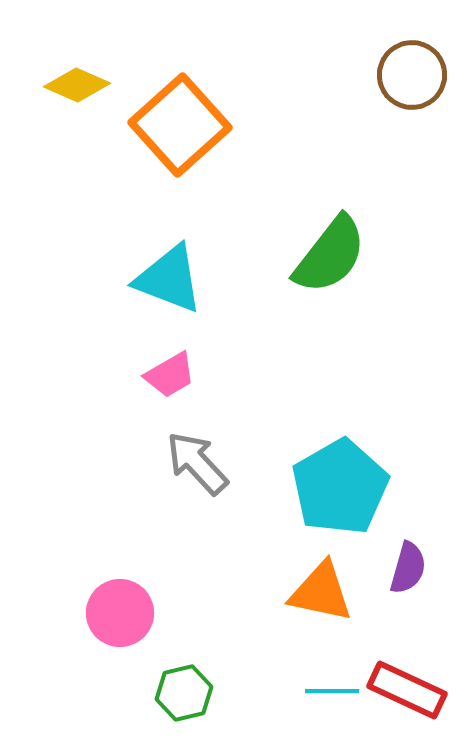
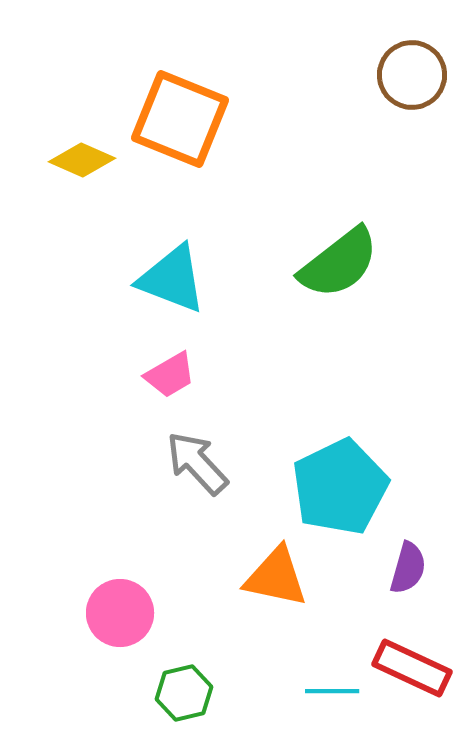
yellow diamond: moved 5 px right, 75 px down
orange square: moved 6 px up; rotated 26 degrees counterclockwise
green semicircle: moved 9 px right, 8 px down; rotated 14 degrees clockwise
cyan triangle: moved 3 px right
cyan pentagon: rotated 4 degrees clockwise
orange triangle: moved 45 px left, 15 px up
red rectangle: moved 5 px right, 22 px up
